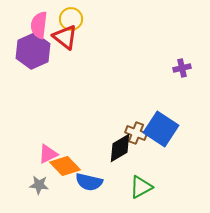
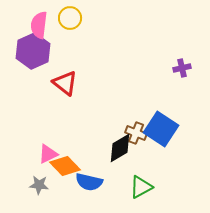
yellow circle: moved 1 px left, 1 px up
red triangle: moved 46 px down
